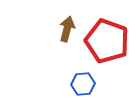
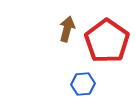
red pentagon: rotated 15 degrees clockwise
